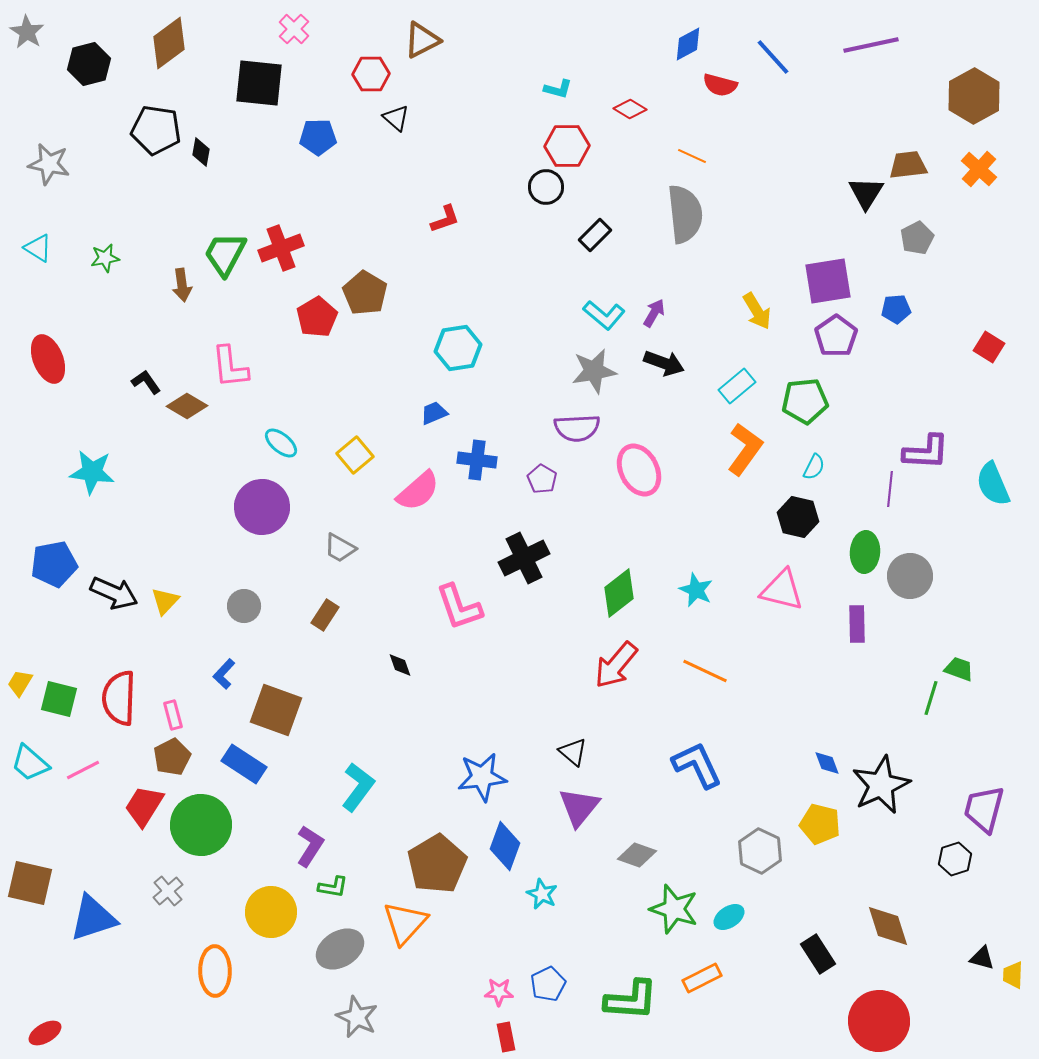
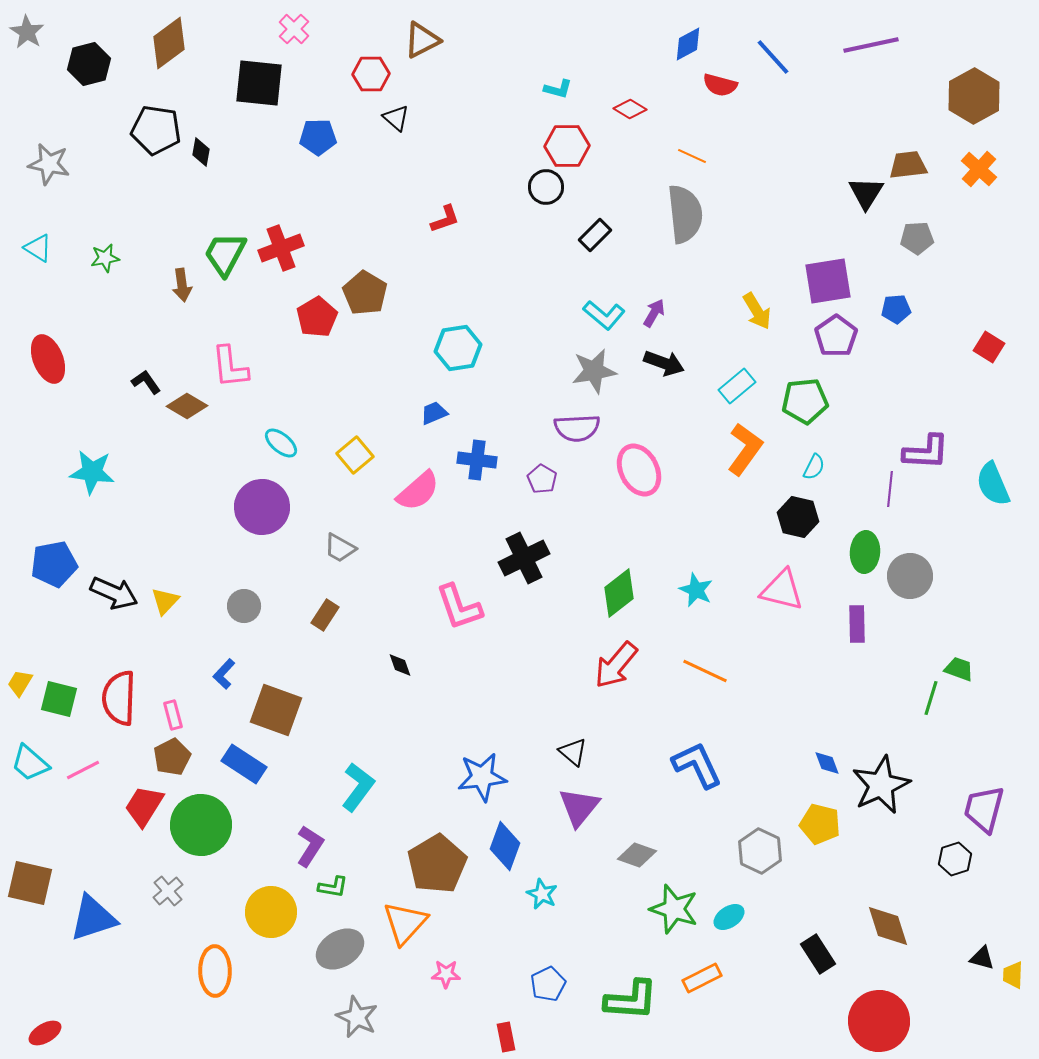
gray pentagon at (917, 238): rotated 24 degrees clockwise
pink star at (499, 992): moved 53 px left, 18 px up
